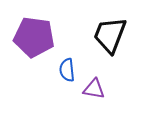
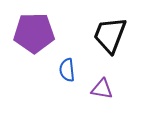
purple pentagon: moved 4 px up; rotated 9 degrees counterclockwise
purple triangle: moved 8 px right
